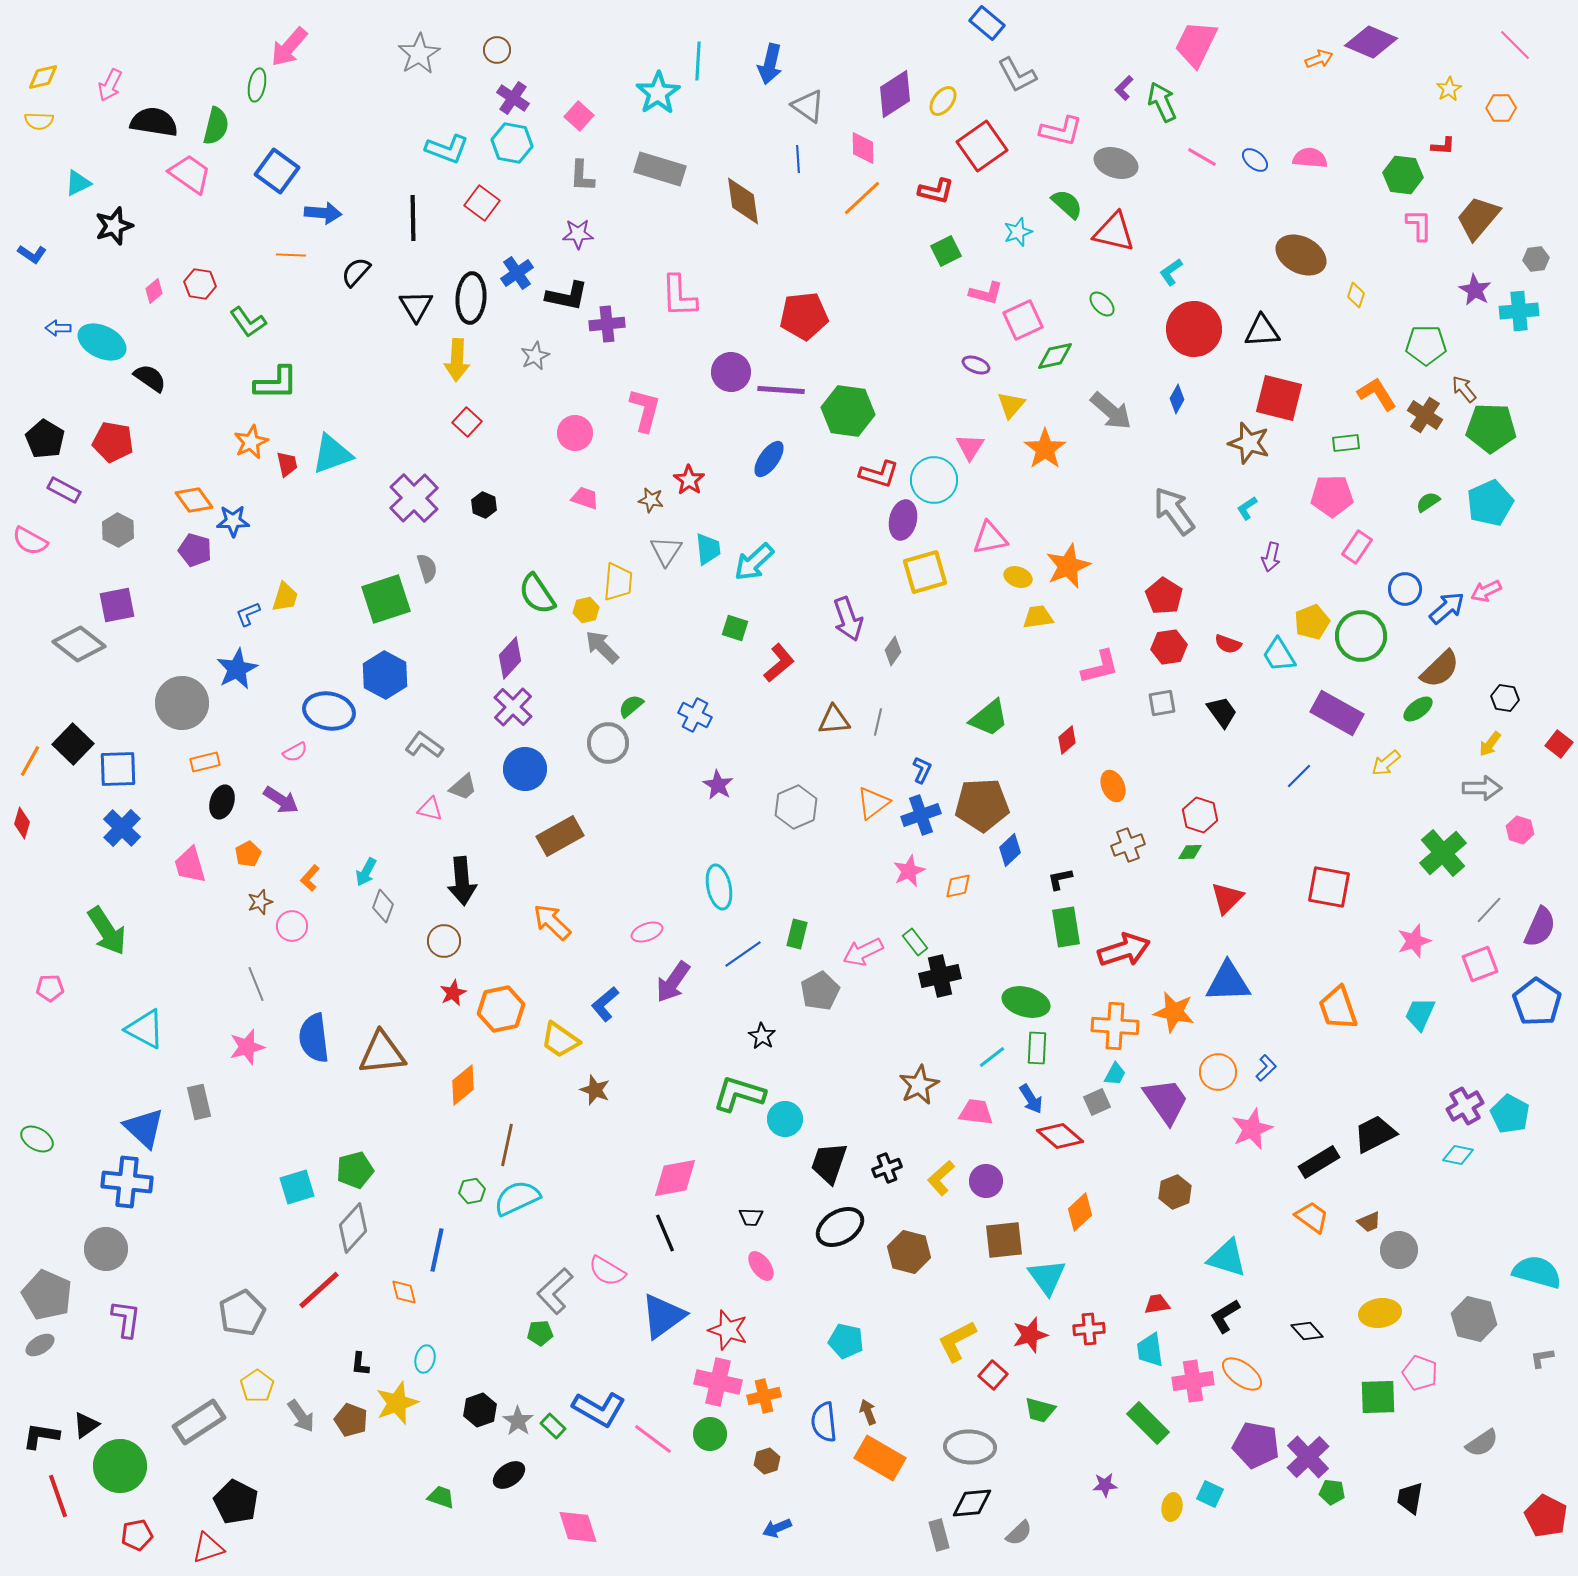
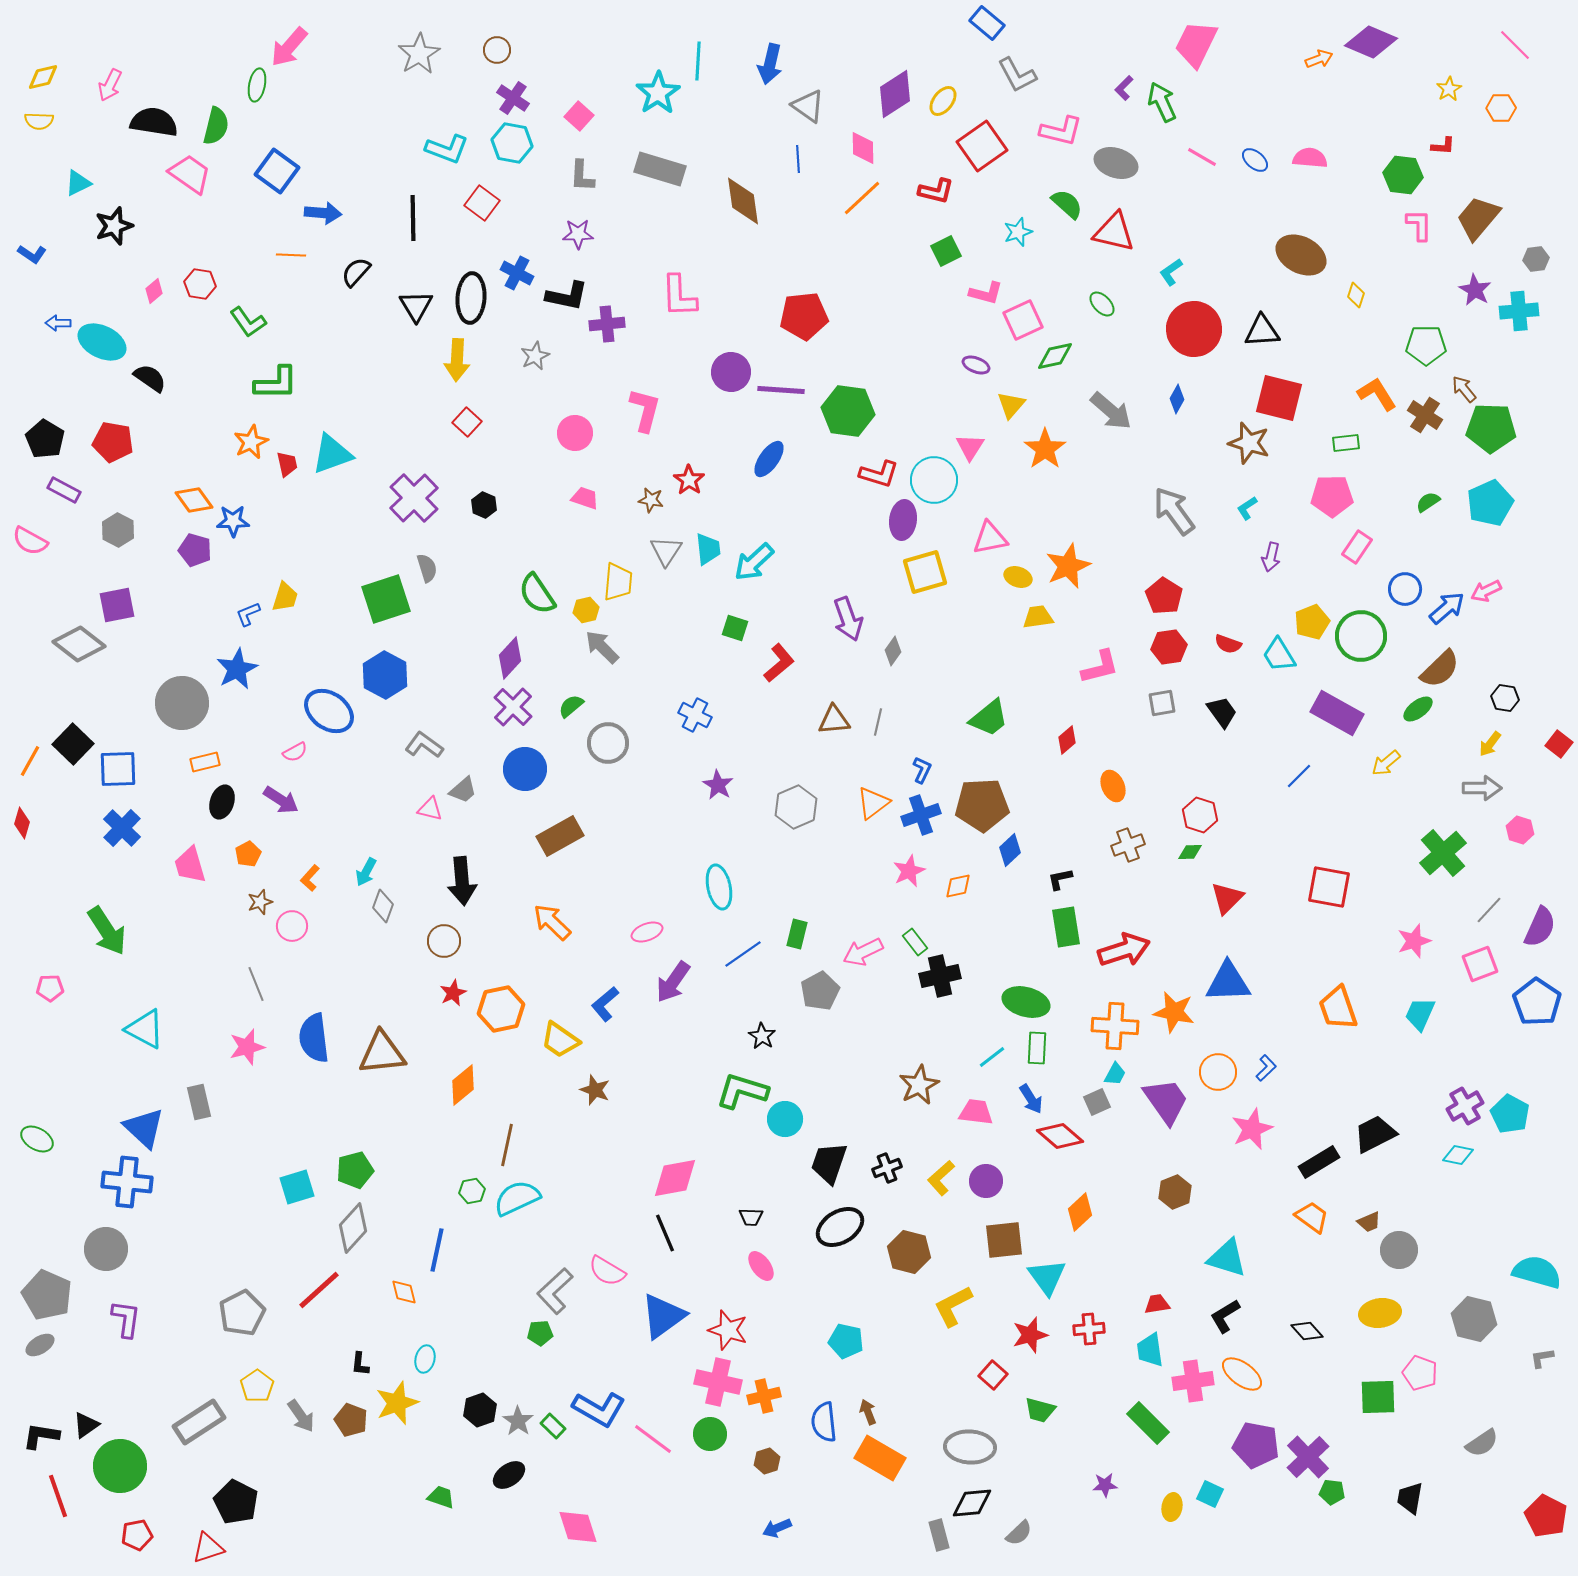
blue cross at (517, 273): rotated 28 degrees counterclockwise
blue arrow at (58, 328): moved 5 px up
purple ellipse at (903, 520): rotated 6 degrees counterclockwise
green semicircle at (631, 706): moved 60 px left
blue ellipse at (329, 711): rotated 24 degrees clockwise
gray trapezoid at (463, 787): moved 3 px down
green L-shape at (739, 1094): moved 3 px right, 3 px up
yellow L-shape at (957, 1341): moved 4 px left, 35 px up
